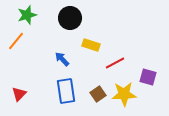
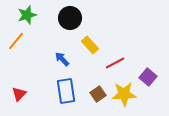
yellow rectangle: moved 1 px left; rotated 30 degrees clockwise
purple square: rotated 24 degrees clockwise
